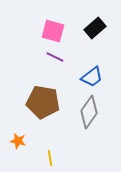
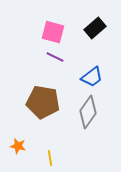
pink square: moved 1 px down
gray diamond: moved 1 px left
orange star: moved 5 px down
